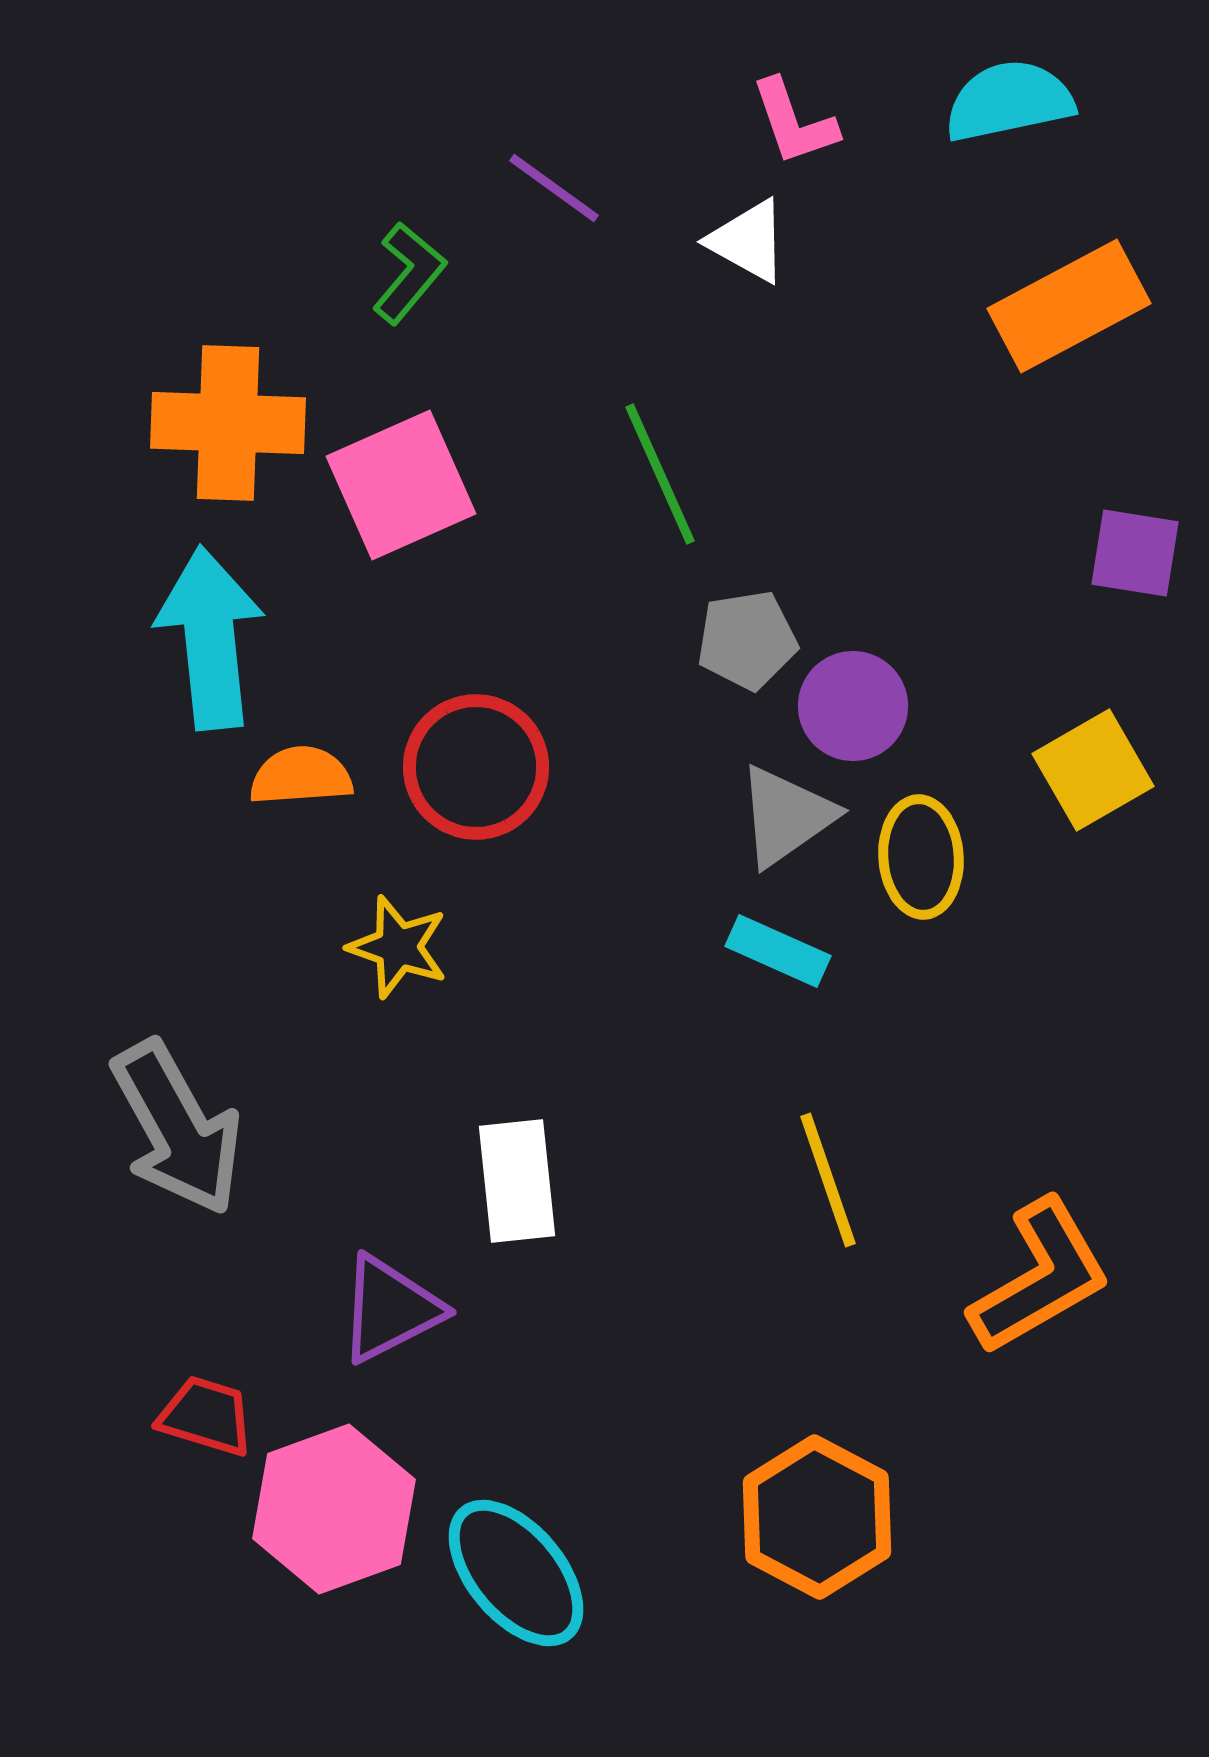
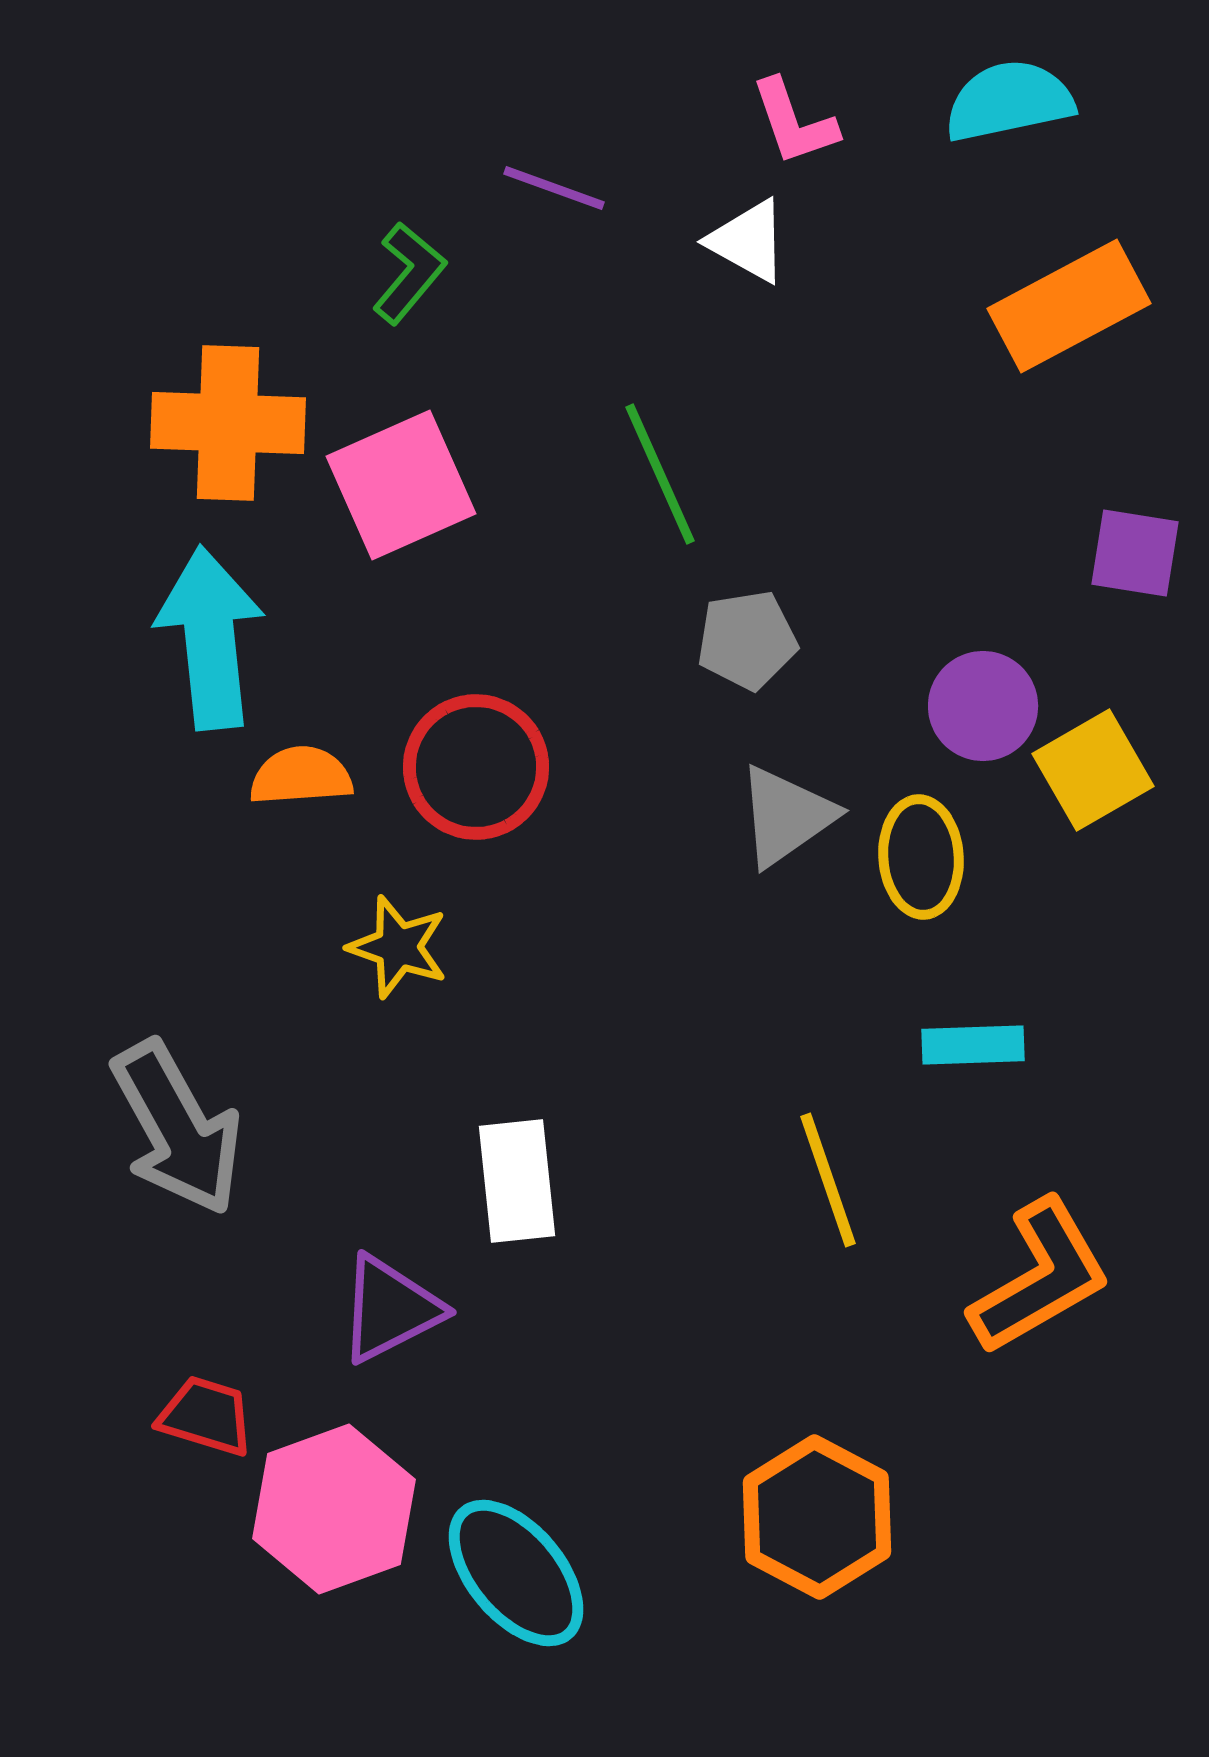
purple line: rotated 16 degrees counterclockwise
purple circle: moved 130 px right
cyan rectangle: moved 195 px right, 94 px down; rotated 26 degrees counterclockwise
